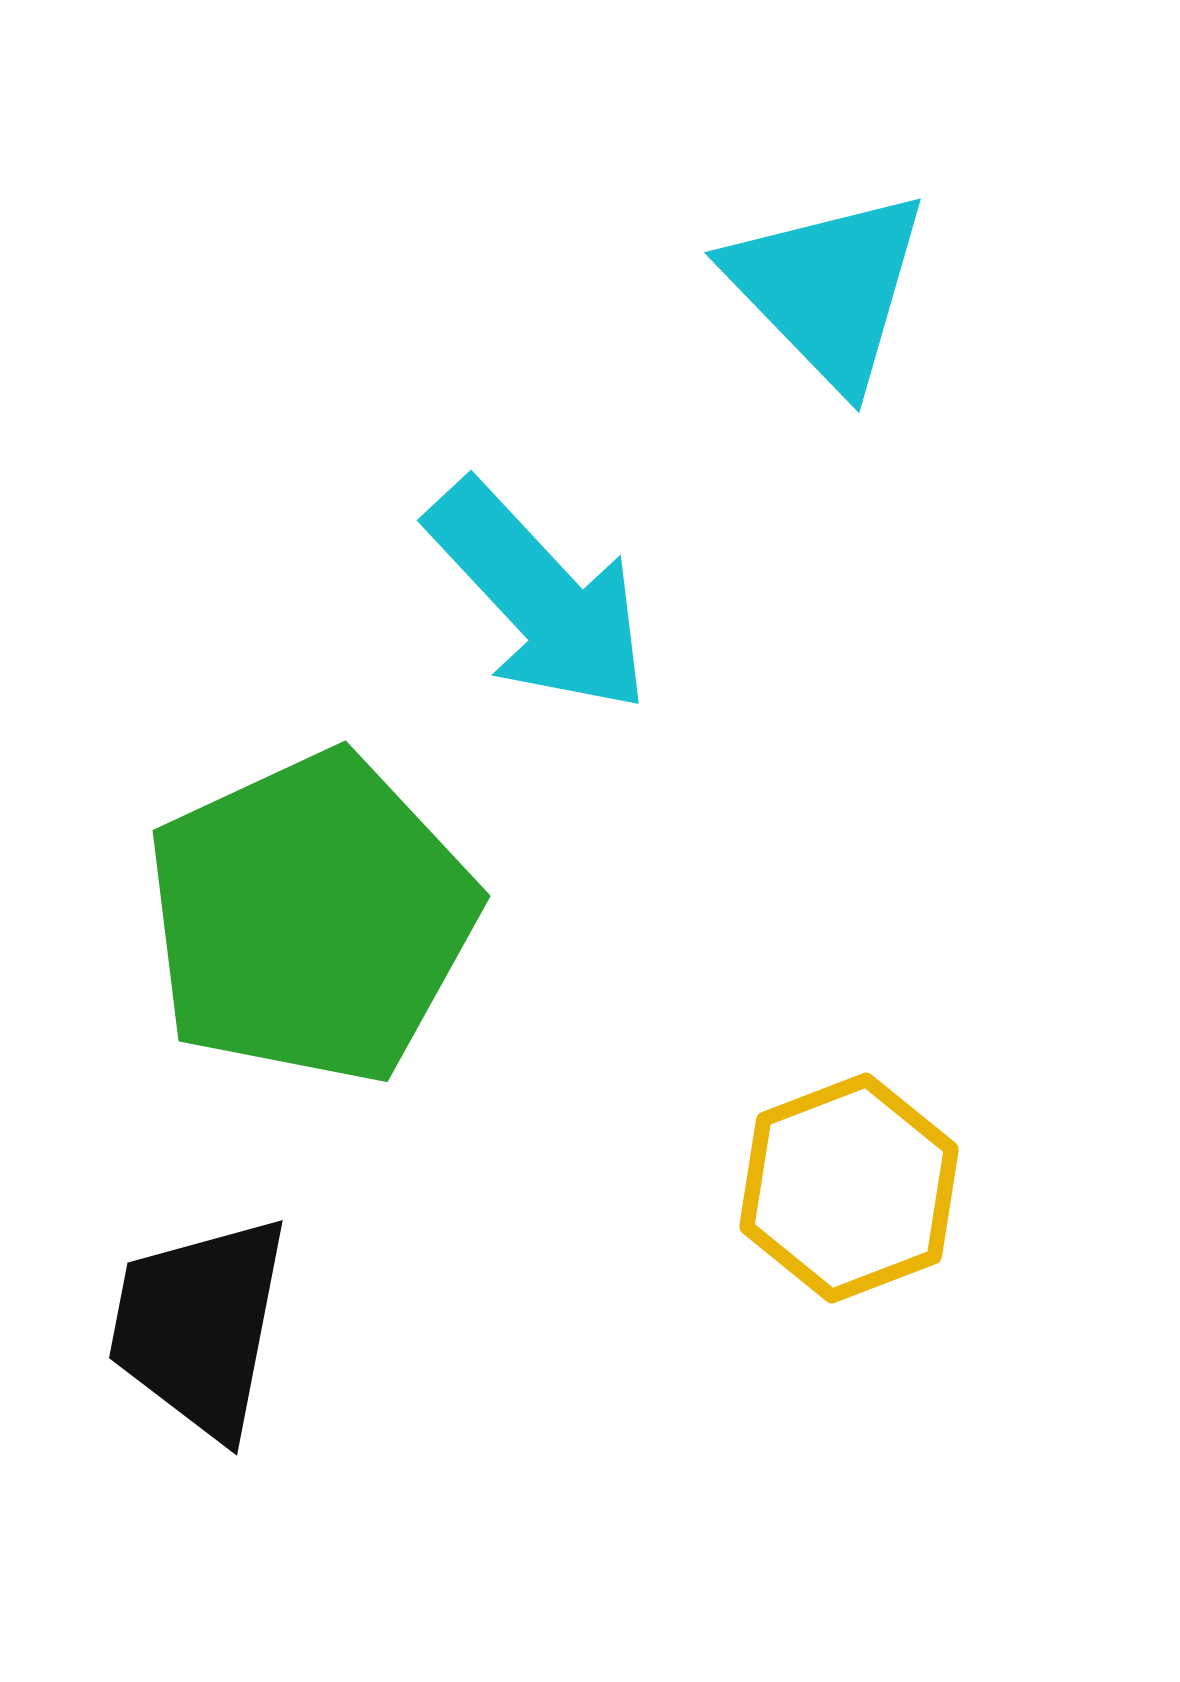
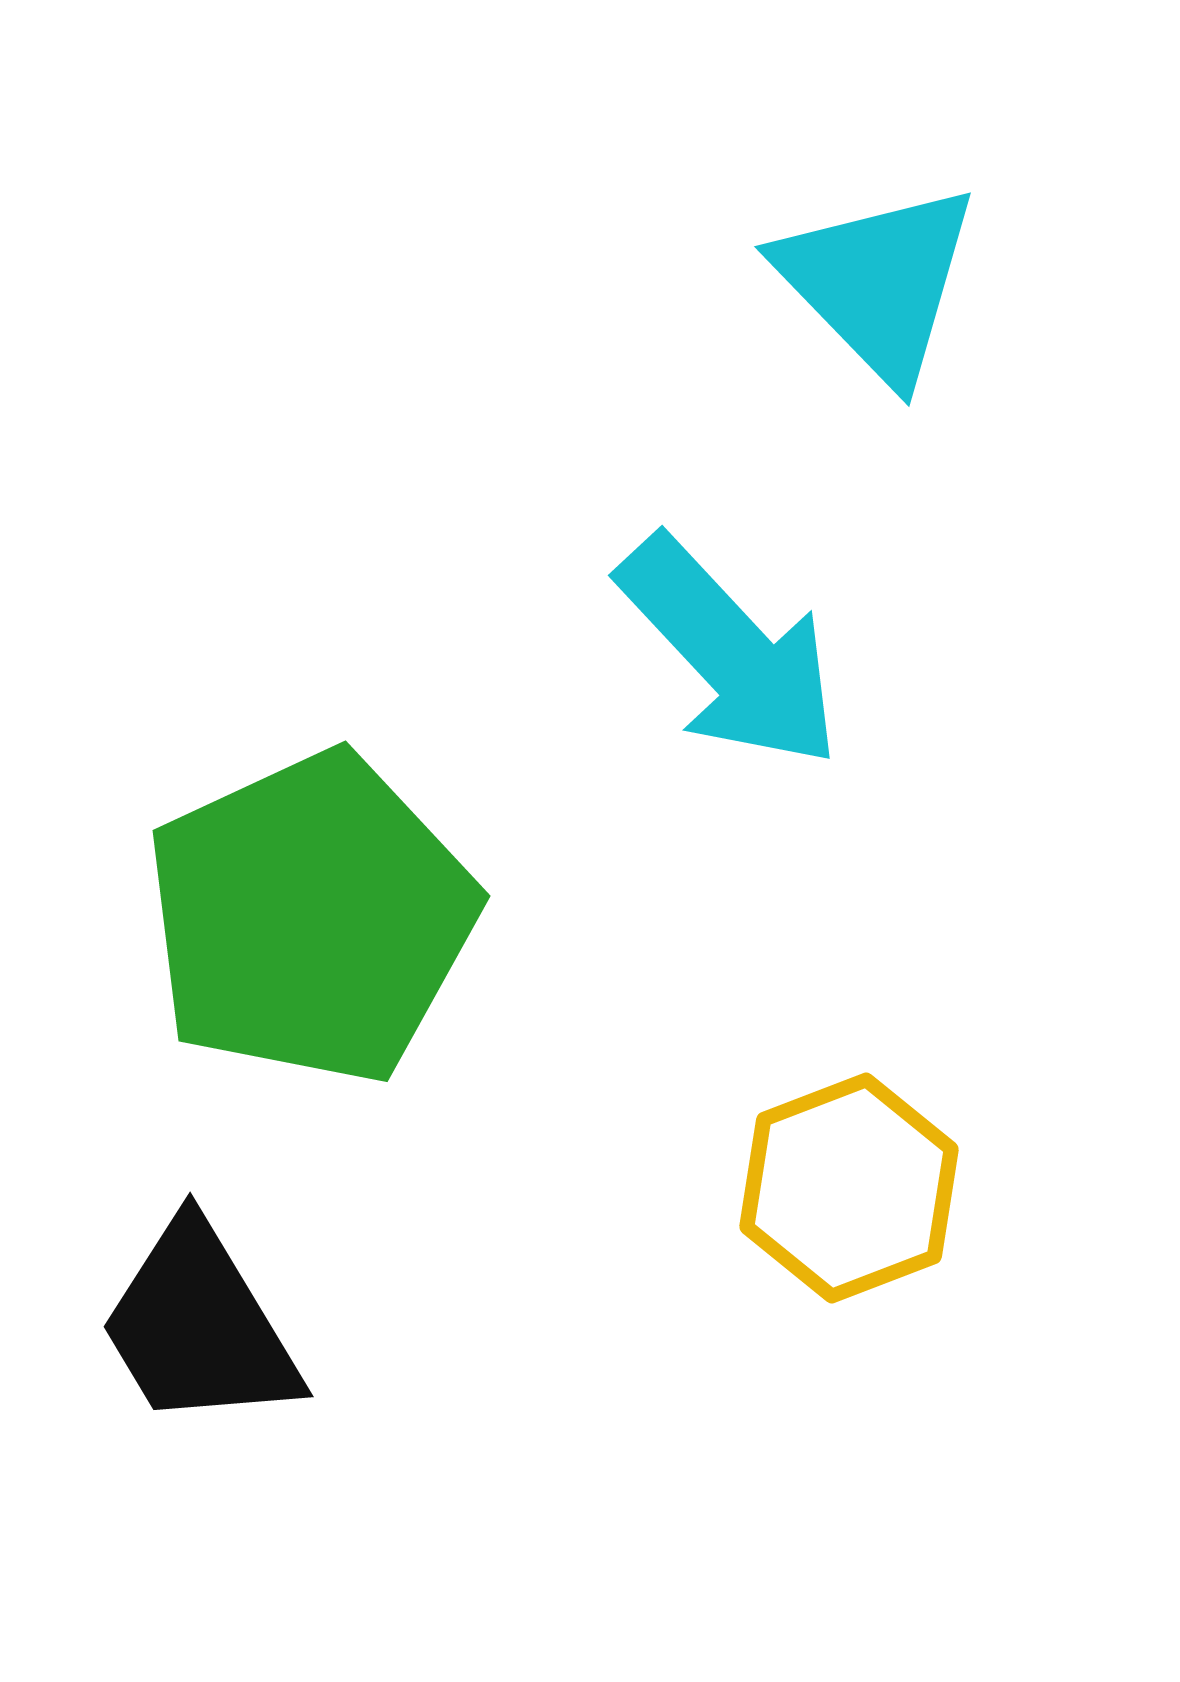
cyan triangle: moved 50 px right, 6 px up
cyan arrow: moved 191 px right, 55 px down
black trapezoid: rotated 42 degrees counterclockwise
